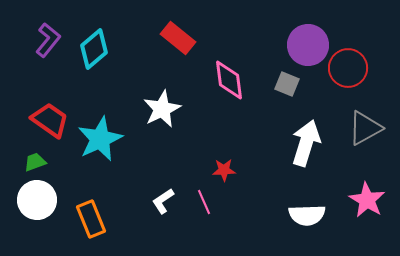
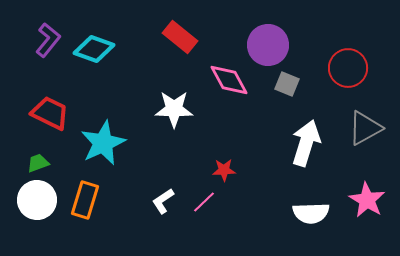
red rectangle: moved 2 px right, 1 px up
purple circle: moved 40 px left
cyan diamond: rotated 60 degrees clockwise
pink diamond: rotated 21 degrees counterclockwise
white star: moved 12 px right; rotated 27 degrees clockwise
red trapezoid: moved 7 px up; rotated 9 degrees counterclockwise
cyan star: moved 3 px right, 4 px down
green trapezoid: moved 3 px right, 1 px down
pink line: rotated 70 degrees clockwise
white semicircle: moved 4 px right, 2 px up
orange rectangle: moved 6 px left, 19 px up; rotated 39 degrees clockwise
